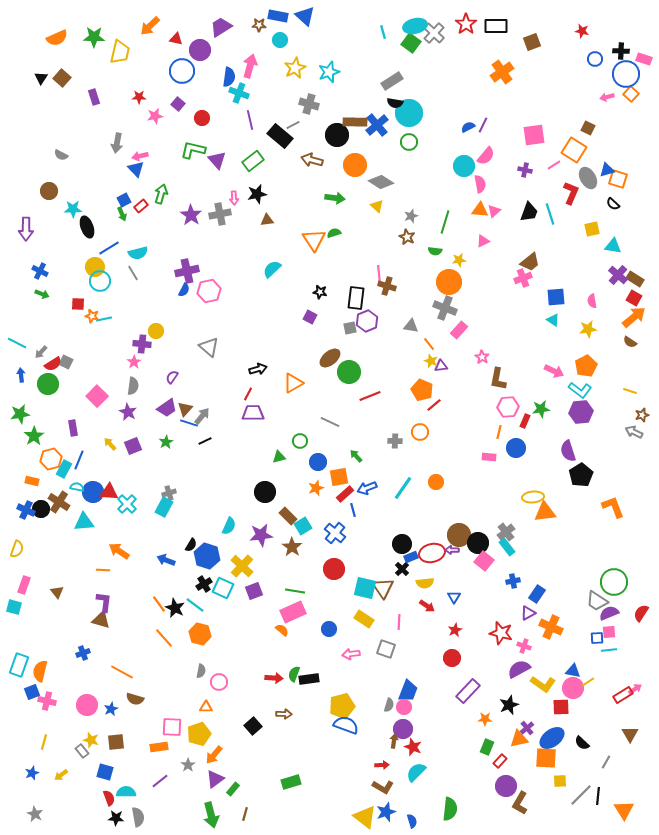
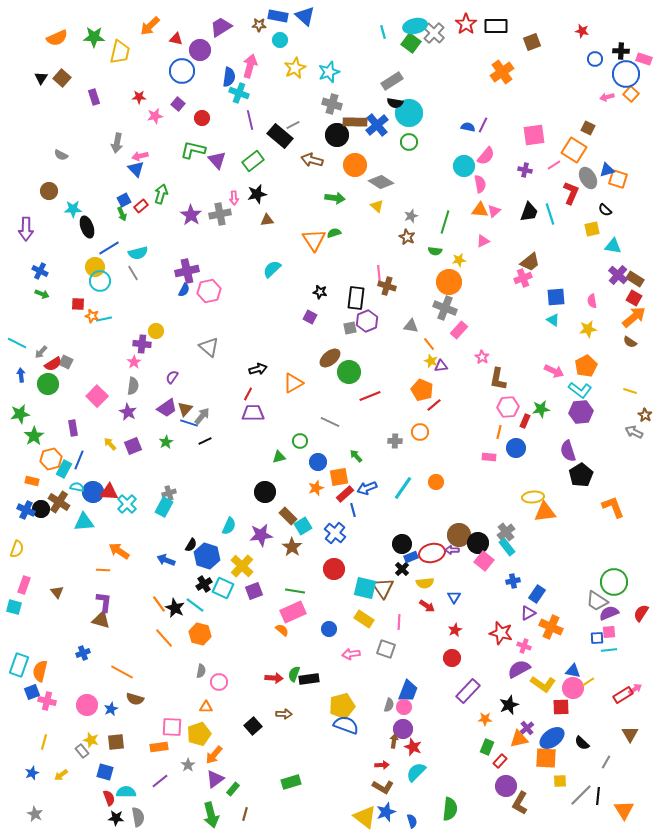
gray cross at (309, 104): moved 23 px right
blue semicircle at (468, 127): rotated 40 degrees clockwise
black semicircle at (613, 204): moved 8 px left, 6 px down
brown star at (642, 415): moved 3 px right; rotated 24 degrees counterclockwise
